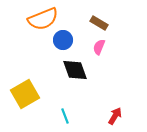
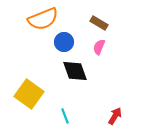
blue circle: moved 1 px right, 2 px down
black diamond: moved 1 px down
yellow square: moved 4 px right; rotated 24 degrees counterclockwise
